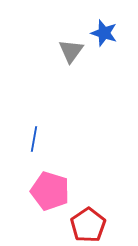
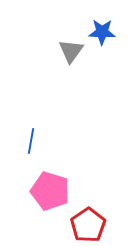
blue star: moved 2 px left, 1 px up; rotated 16 degrees counterclockwise
blue line: moved 3 px left, 2 px down
